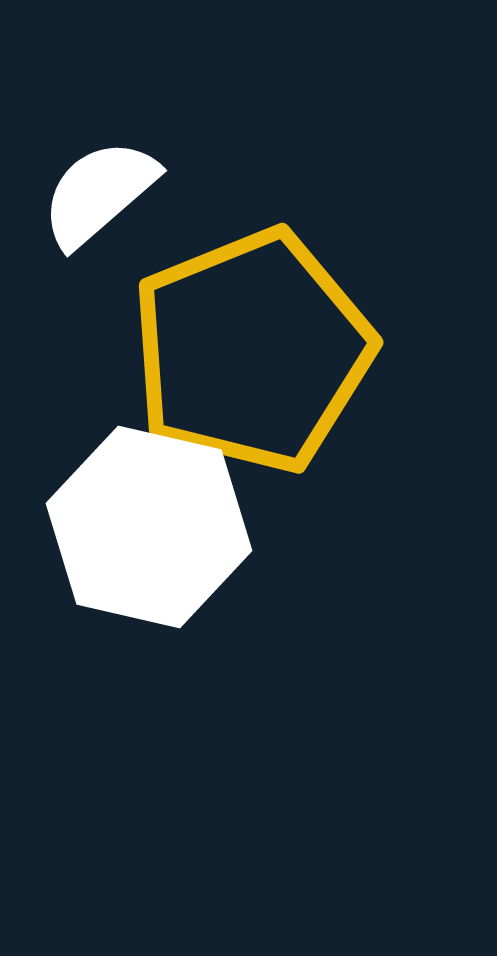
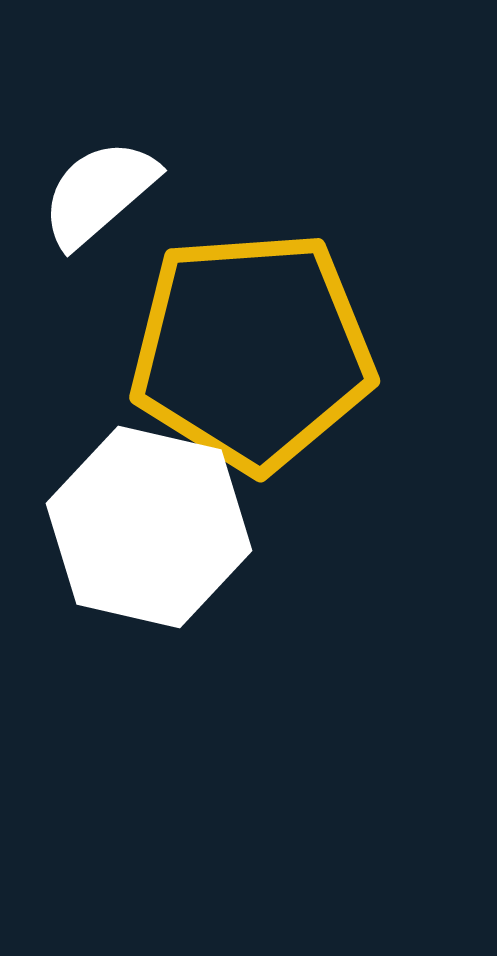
yellow pentagon: rotated 18 degrees clockwise
